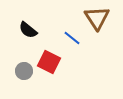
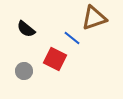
brown triangle: moved 3 px left; rotated 44 degrees clockwise
black semicircle: moved 2 px left, 1 px up
red square: moved 6 px right, 3 px up
